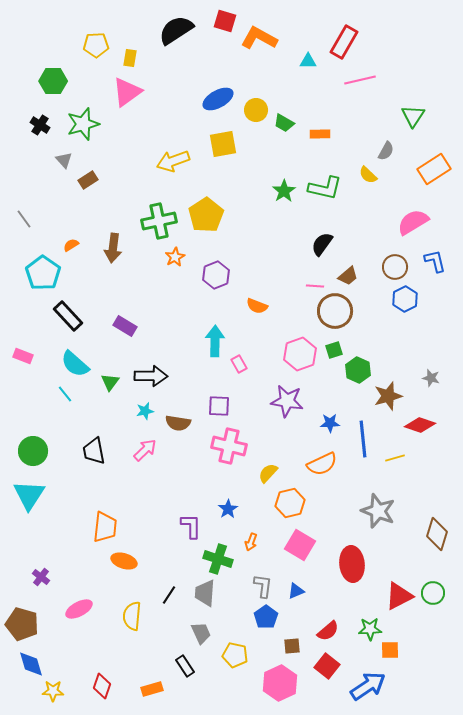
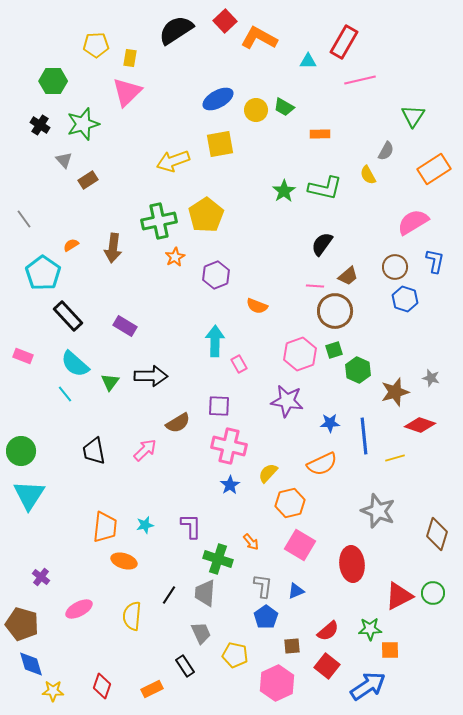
red square at (225, 21): rotated 30 degrees clockwise
pink triangle at (127, 92): rotated 8 degrees counterclockwise
green trapezoid at (284, 123): moved 16 px up
yellow square at (223, 144): moved 3 px left
yellow semicircle at (368, 175): rotated 18 degrees clockwise
blue L-shape at (435, 261): rotated 25 degrees clockwise
blue hexagon at (405, 299): rotated 15 degrees counterclockwise
brown star at (388, 396): moved 7 px right, 4 px up
cyan star at (145, 411): moved 114 px down
brown semicircle at (178, 423): rotated 40 degrees counterclockwise
blue line at (363, 439): moved 1 px right, 3 px up
green circle at (33, 451): moved 12 px left
blue star at (228, 509): moved 2 px right, 24 px up
orange arrow at (251, 542): rotated 60 degrees counterclockwise
pink hexagon at (280, 683): moved 3 px left
orange rectangle at (152, 689): rotated 10 degrees counterclockwise
